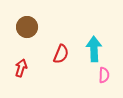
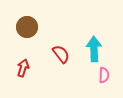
red semicircle: rotated 60 degrees counterclockwise
red arrow: moved 2 px right
